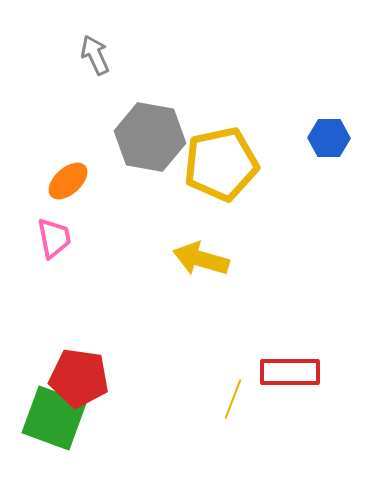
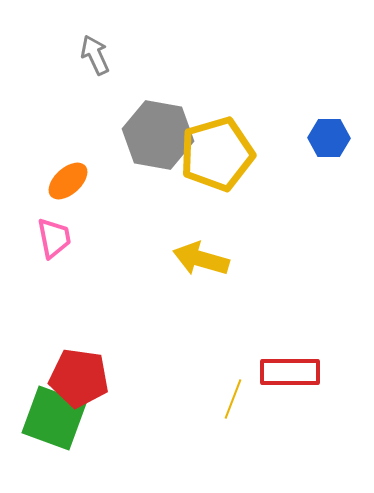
gray hexagon: moved 8 px right, 2 px up
yellow pentagon: moved 4 px left, 10 px up; rotated 4 degrees counterclockwise
